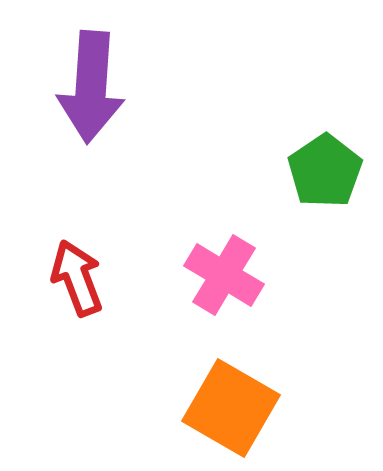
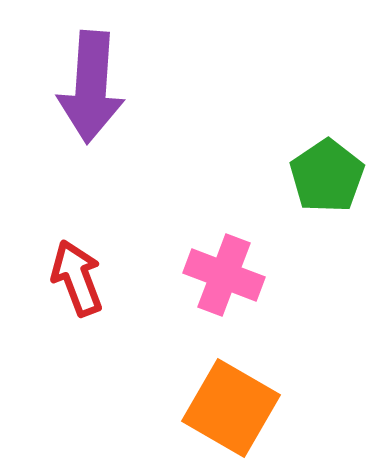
green pentagon: moved 2 px right, 5 px down
pink cross: rotated 10 degrees counterclockwise
